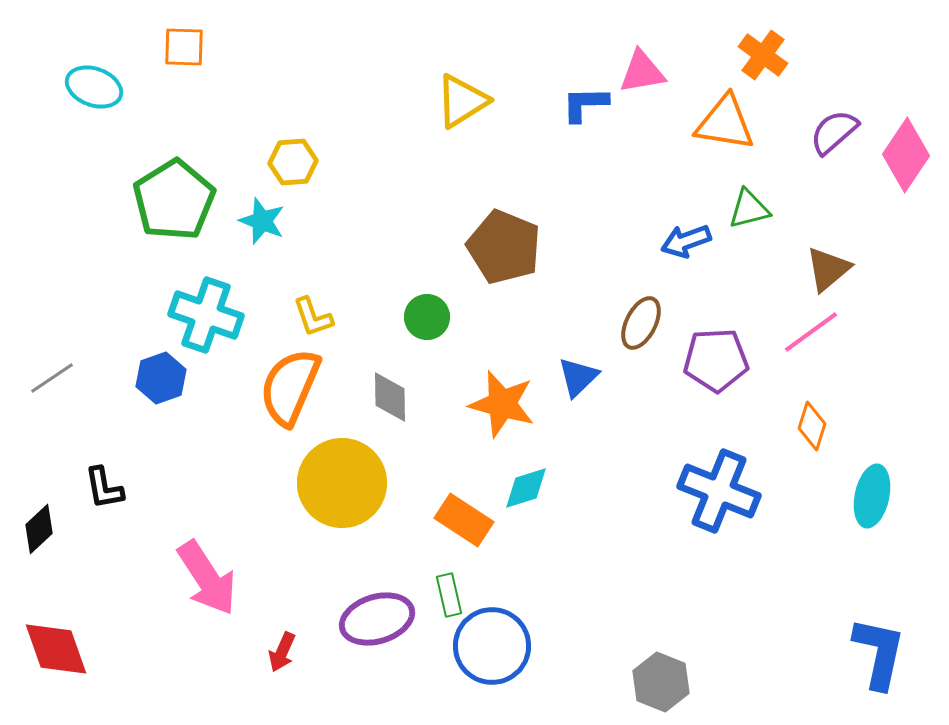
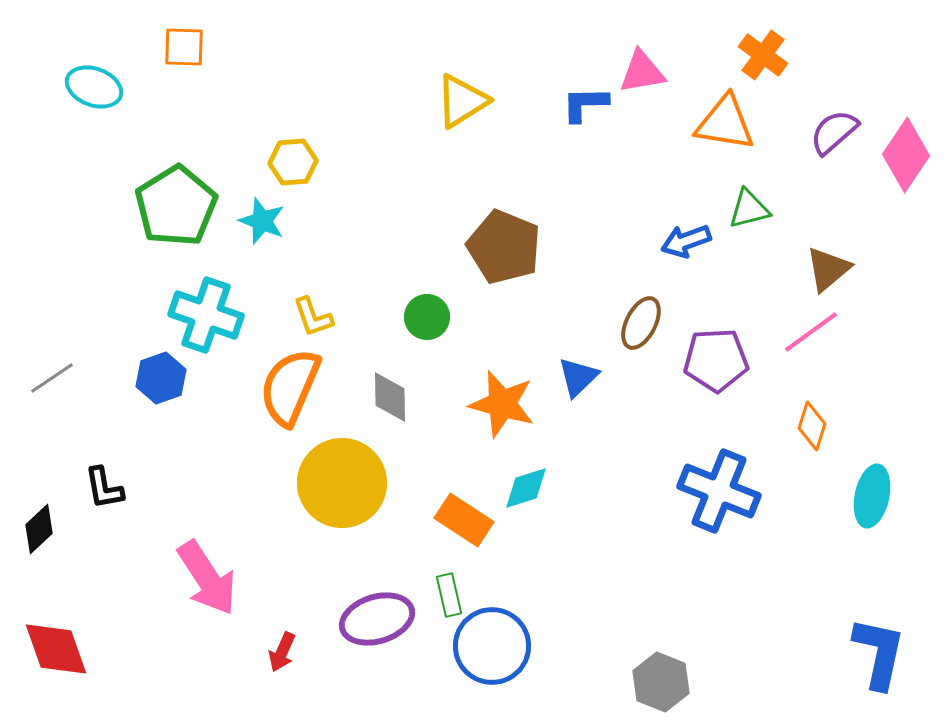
green pentagon at (174, 200): moved 2 px right, 6 px down
